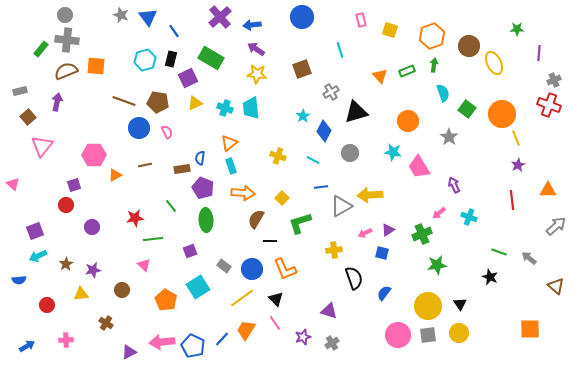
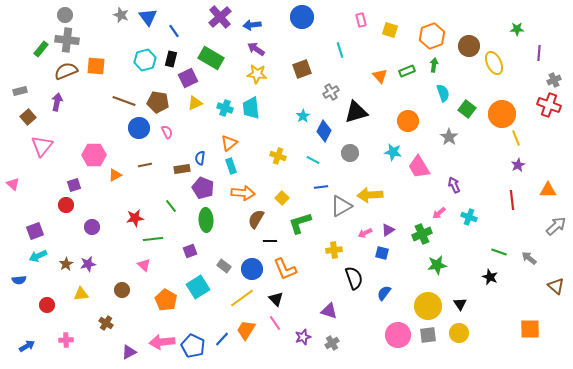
purple star at (93, 270): moved 5 px left, 6 px up
